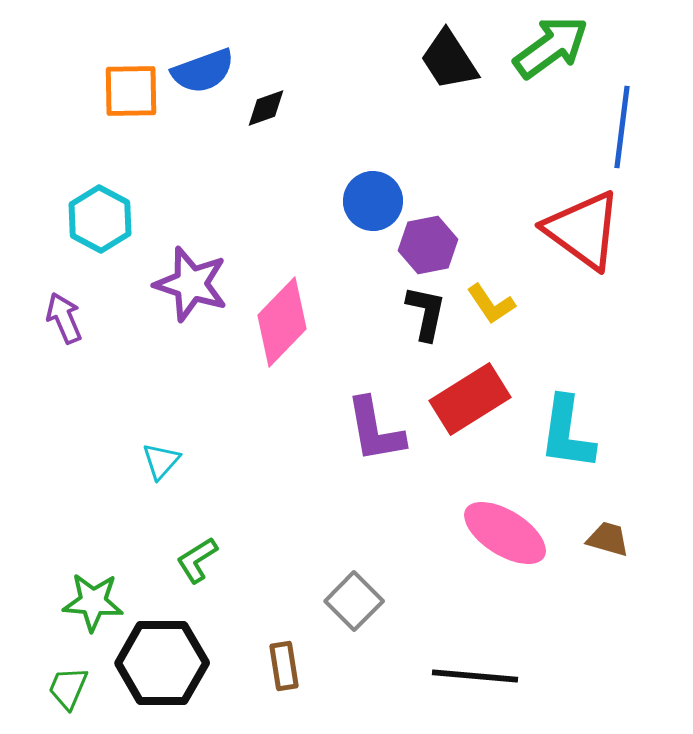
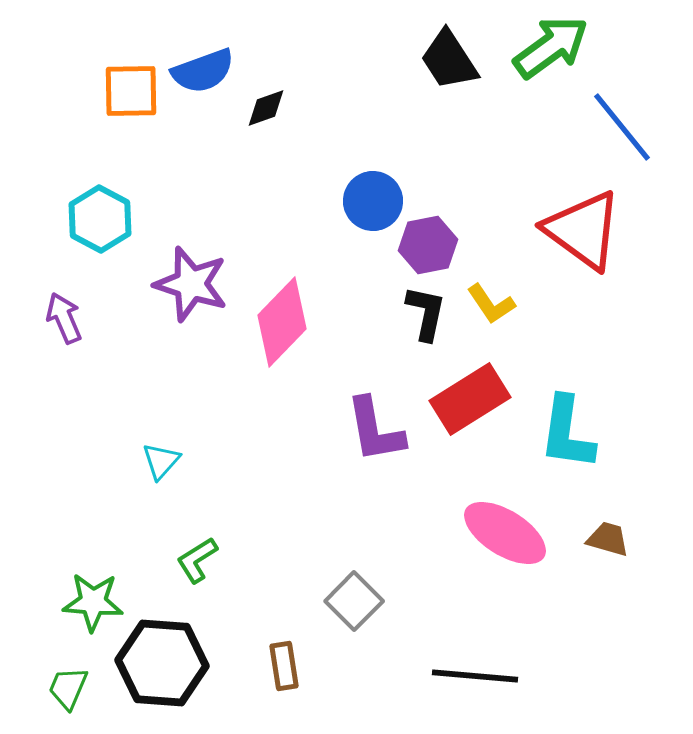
blue line: rotated 46 degrees counterclockwise
black hexagon: rotated 4 degrees clockwise
